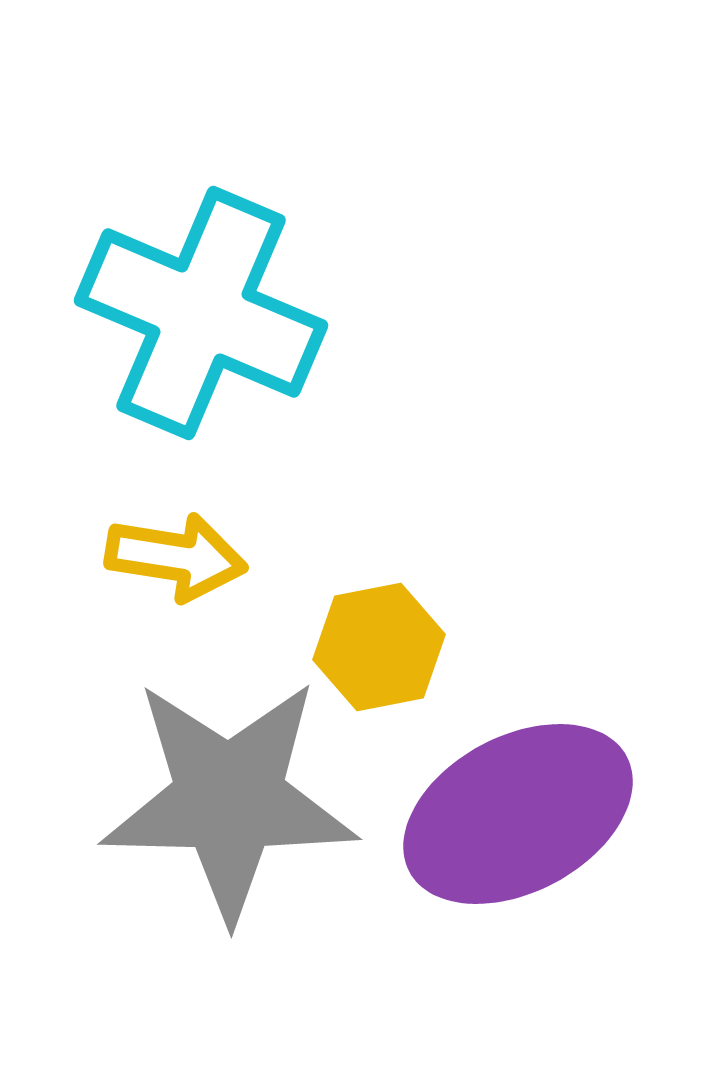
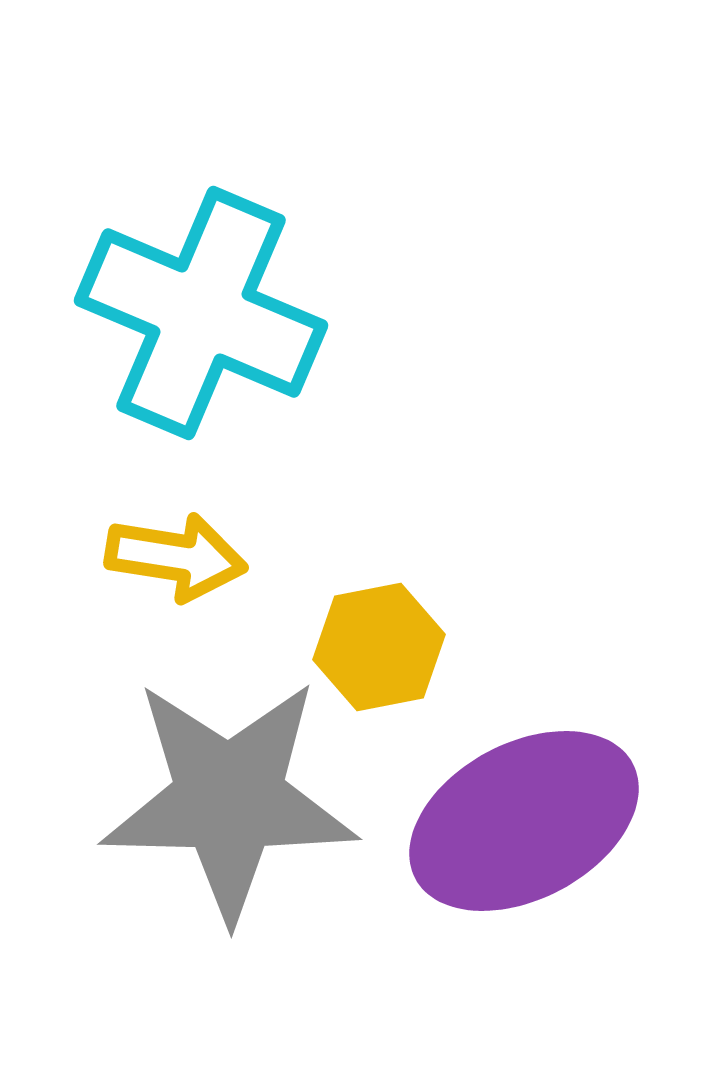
purple ellipse: moved 6 px right, 7 px down
